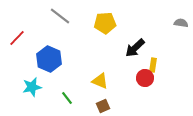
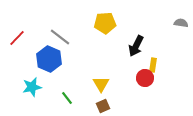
gray line: moved 21 px down
black arrow: moved 1 px right, 2 px up; rotated 20 degrees counterclockwise
yellow triangle: moved 1 px right, 3 px down; rotated 36 degrees clockwise
